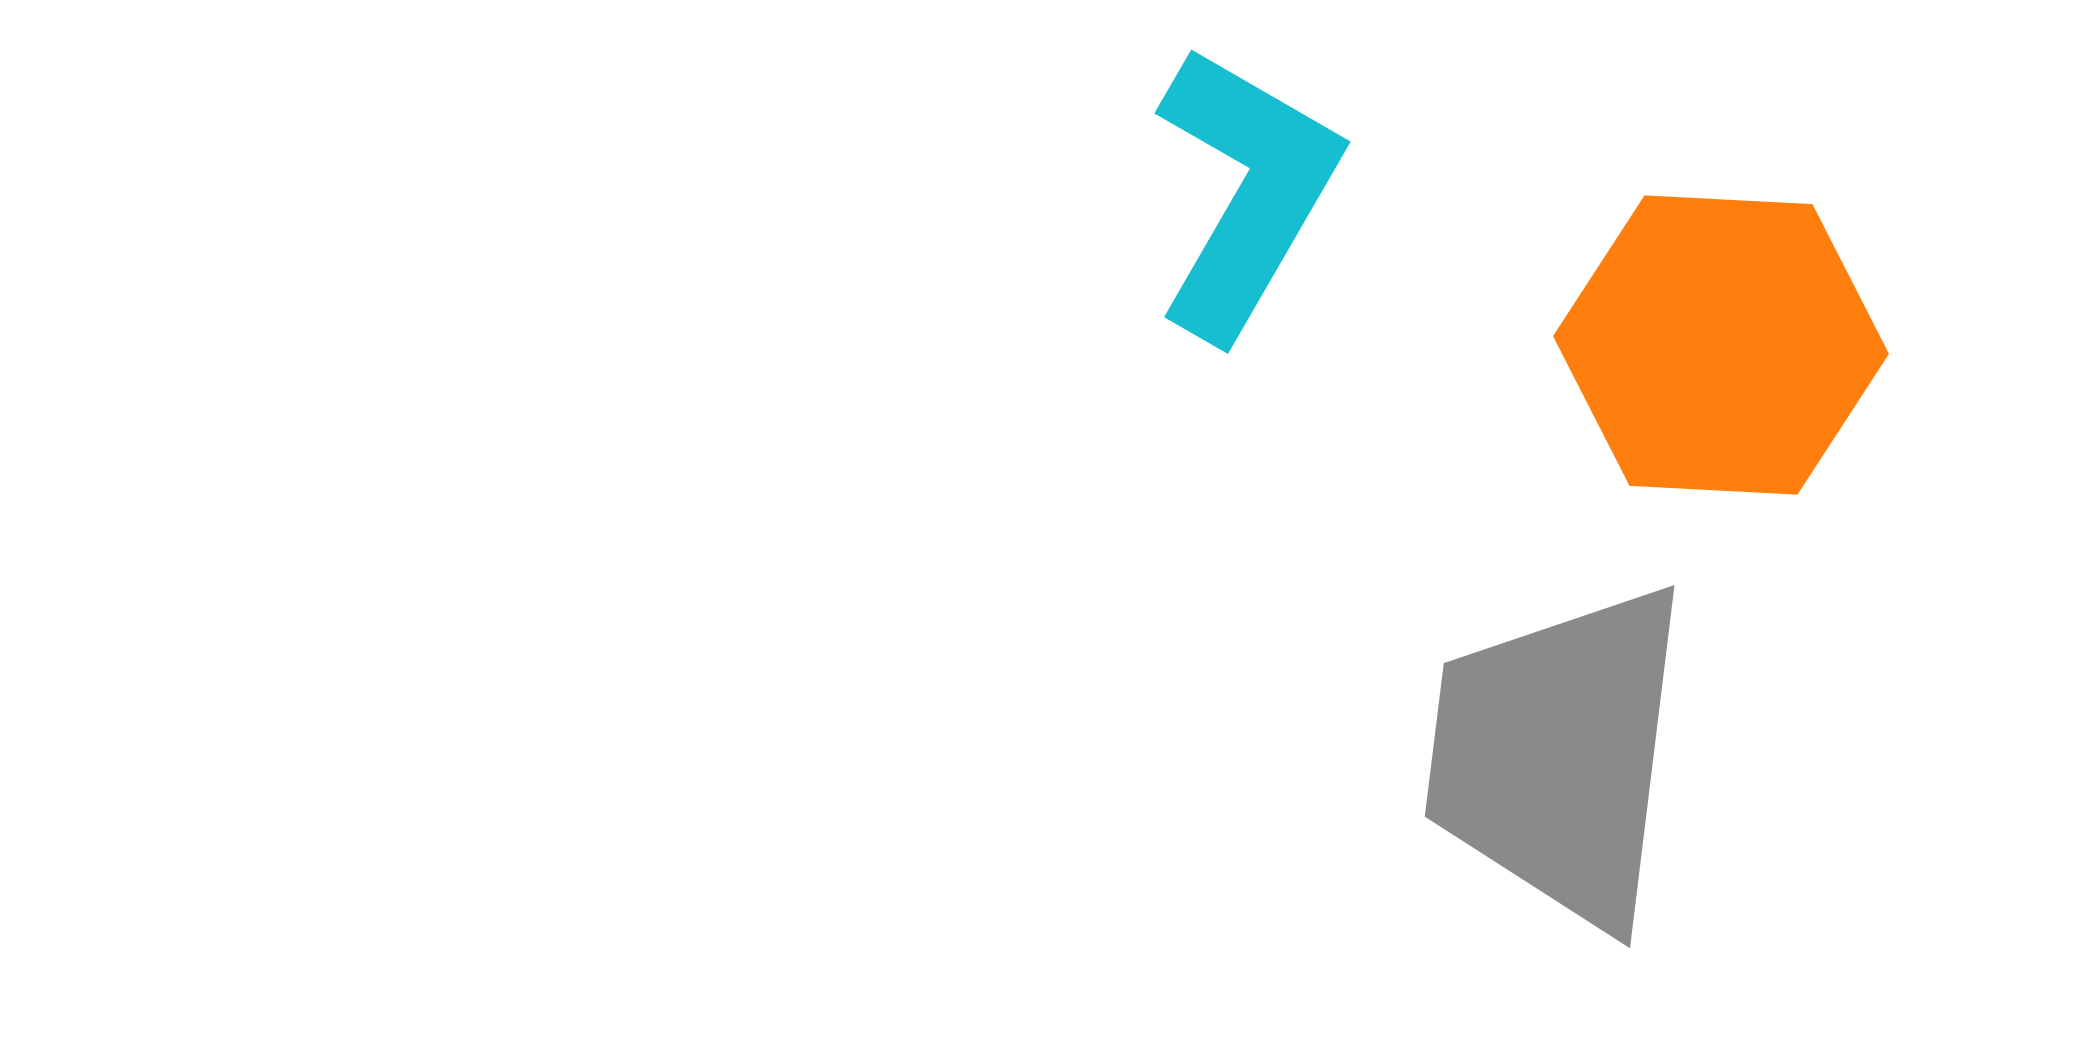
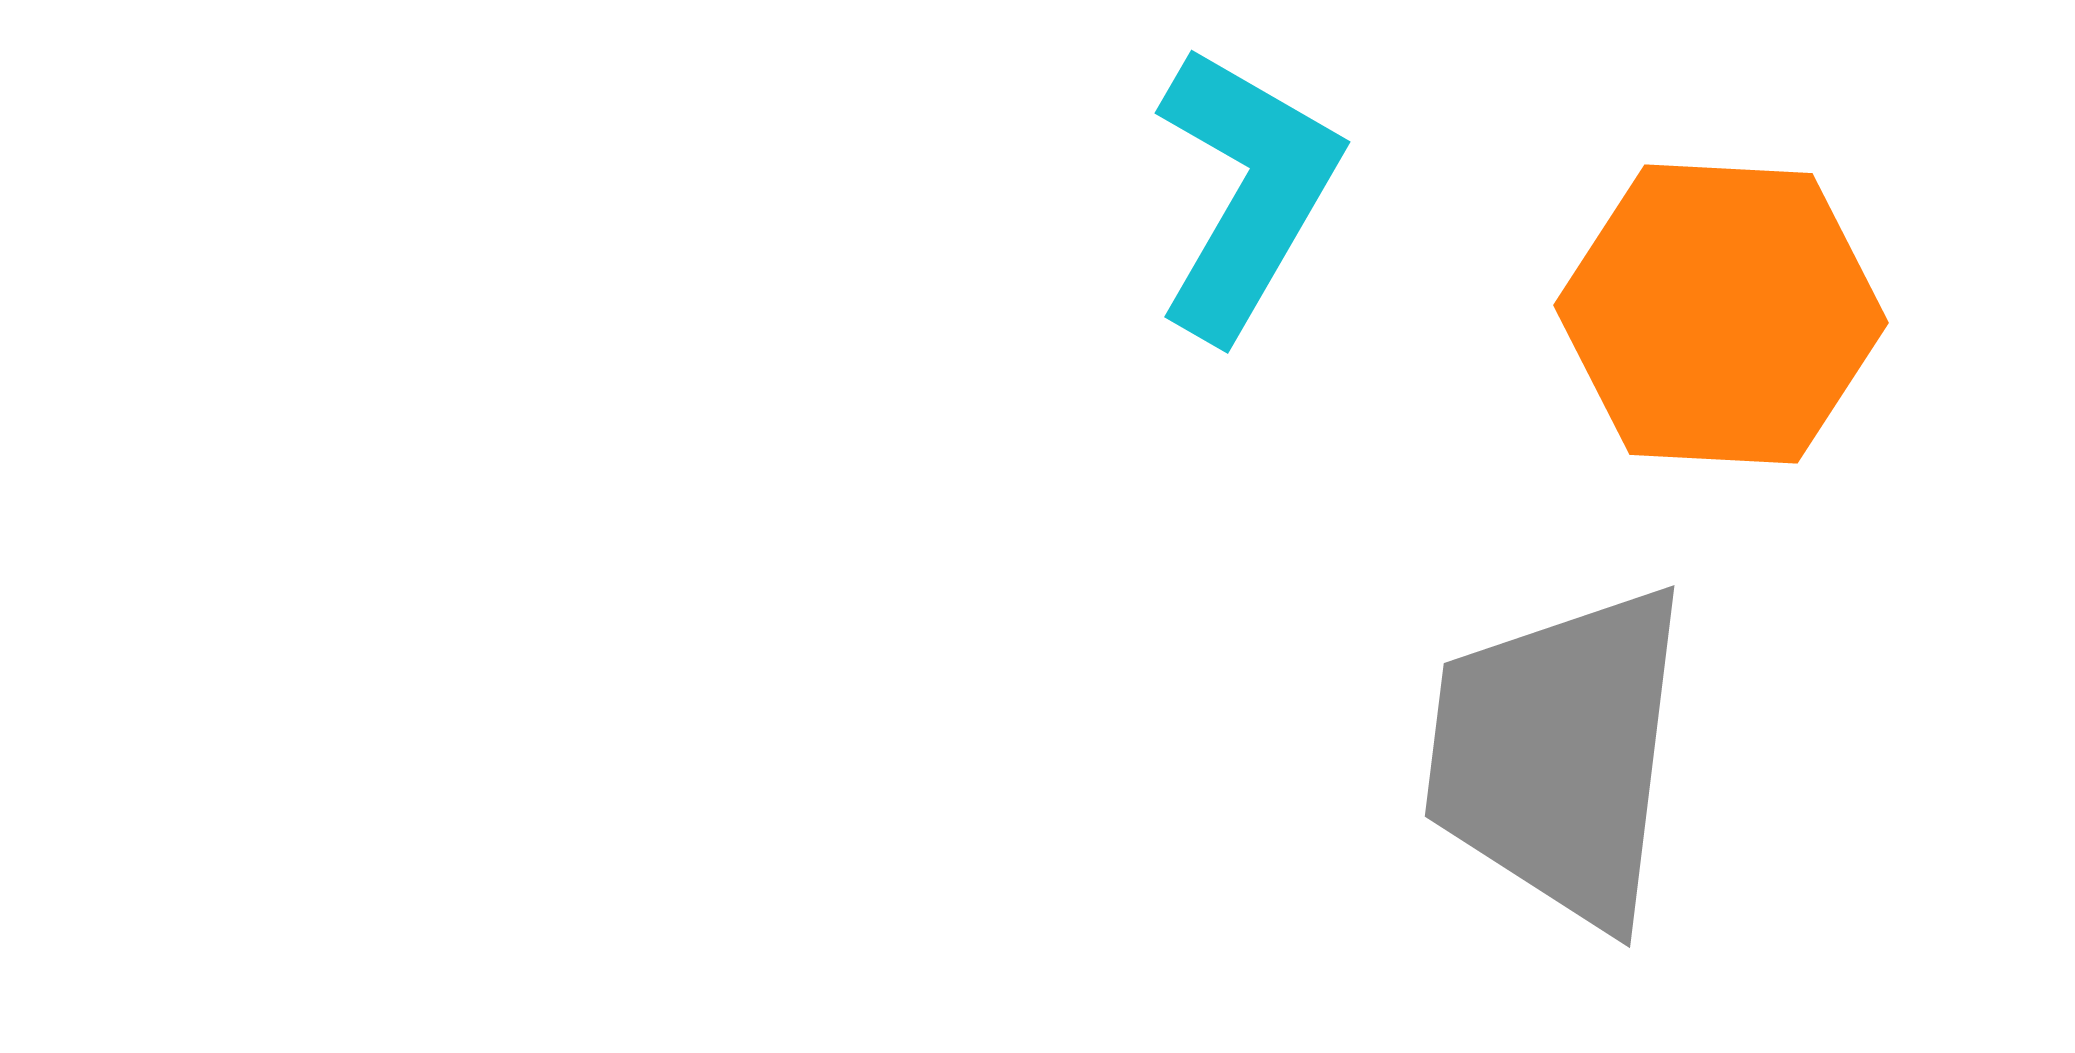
orange hexagon: moved 31 px up
